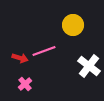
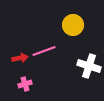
red arrow: rotated 28 degrees counterclockwise
white cross: rotated 20 degrees counterclockwise
pink cross: rotated 24 degrees clockwise
